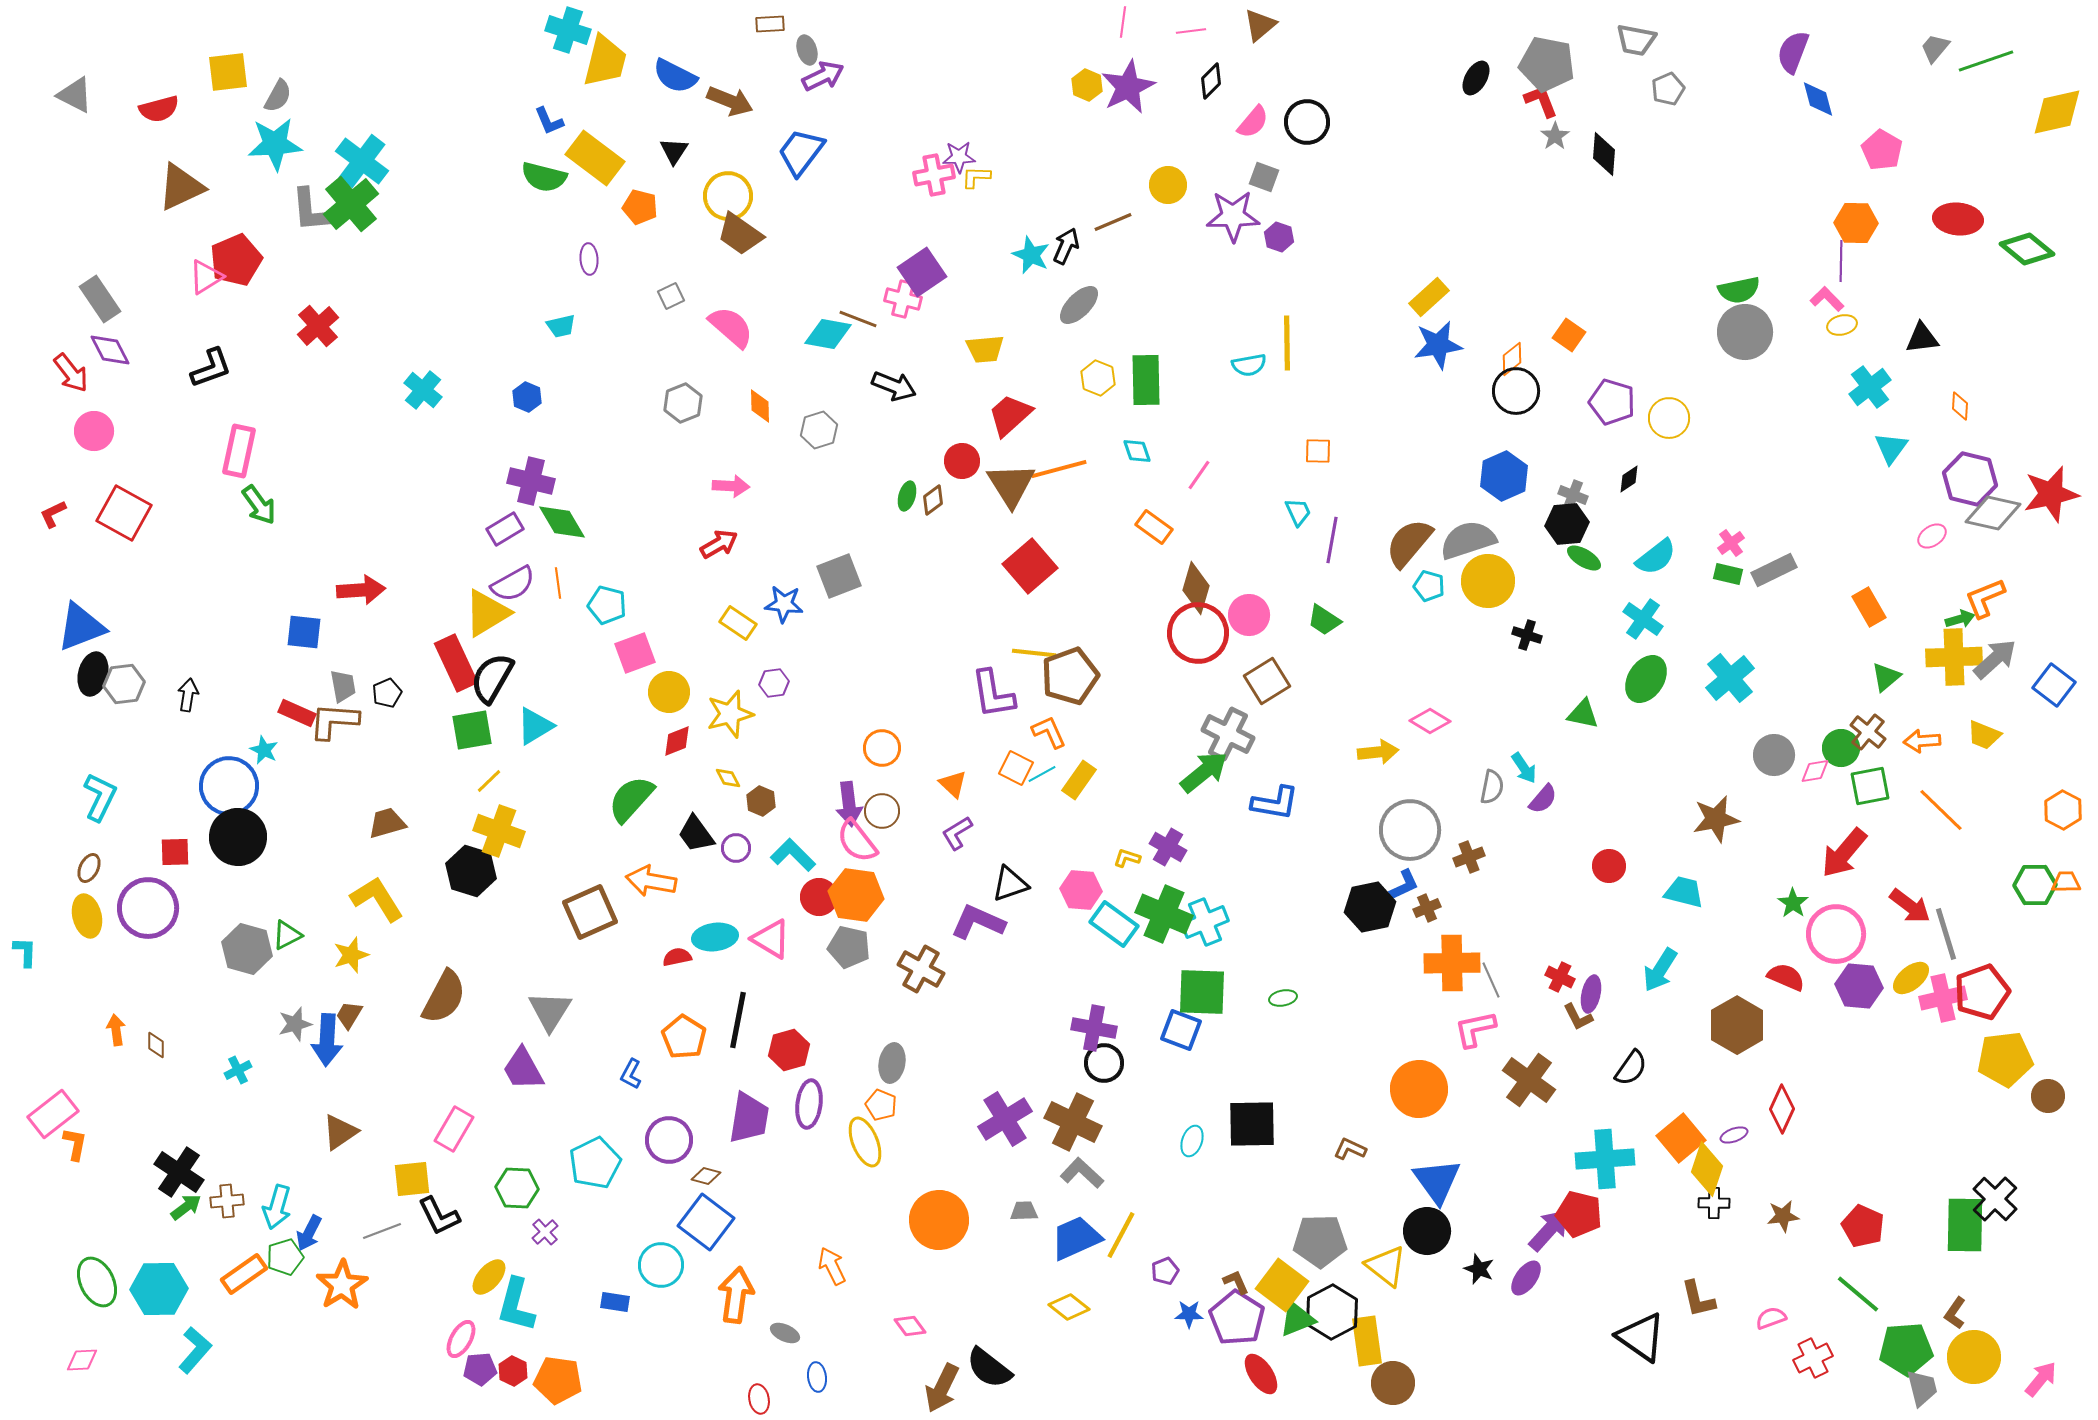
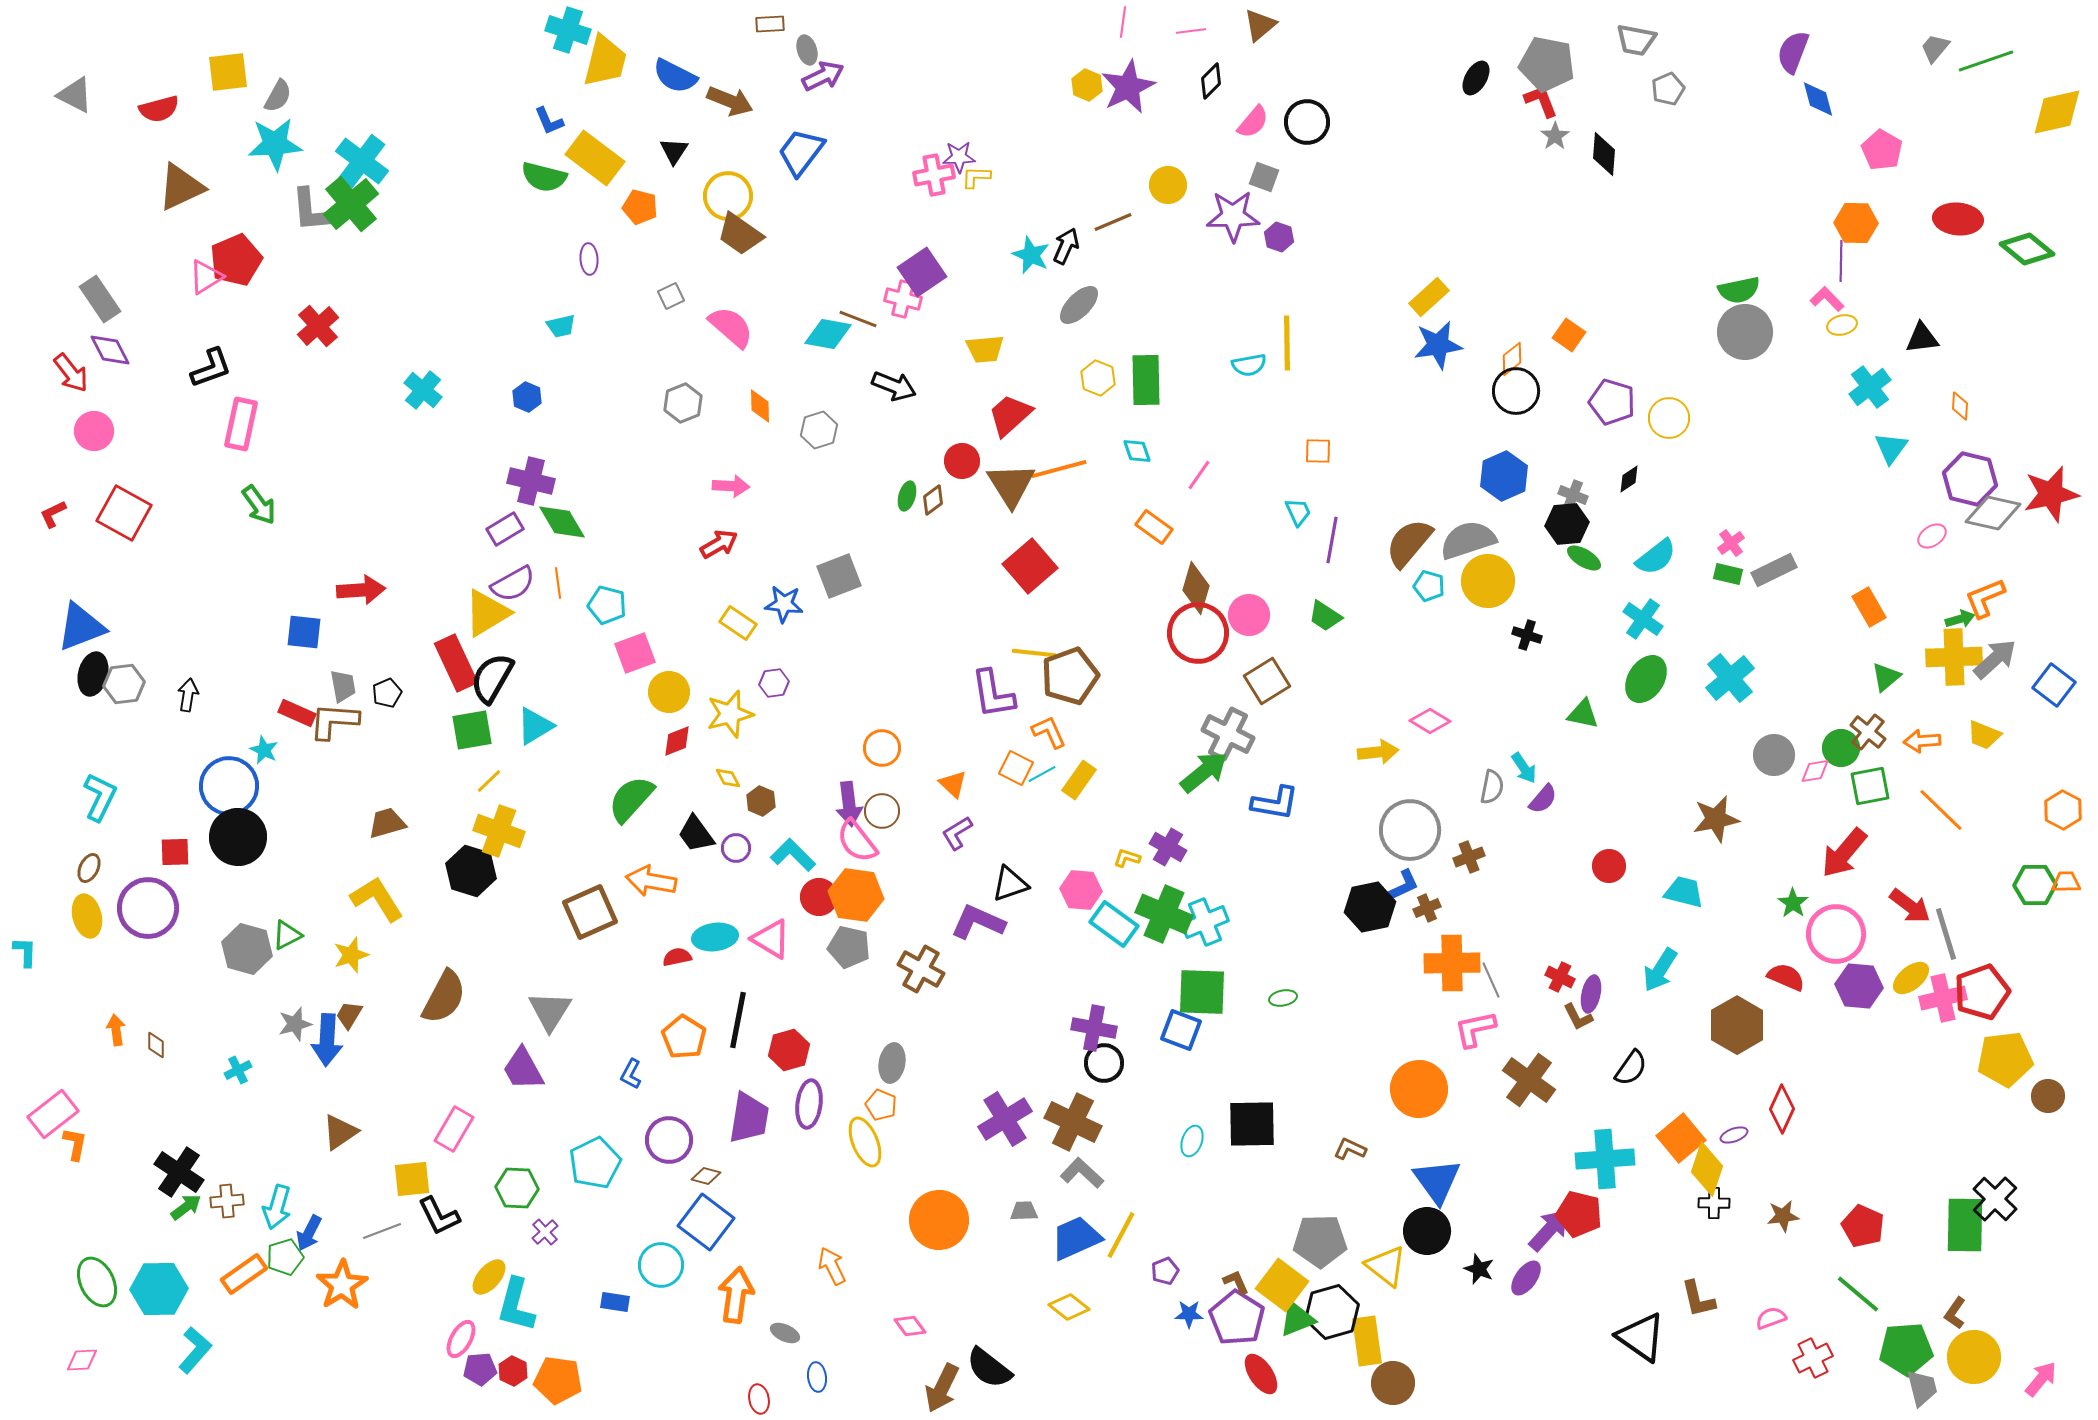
pink rectangle at (239, 451): moved 2 px right, 27 px up
green trapezoid at (1324, 620): moved 1 px right, 4 px up
black hexagon at (1332, 1312): rotated 12 degrees clockwise
